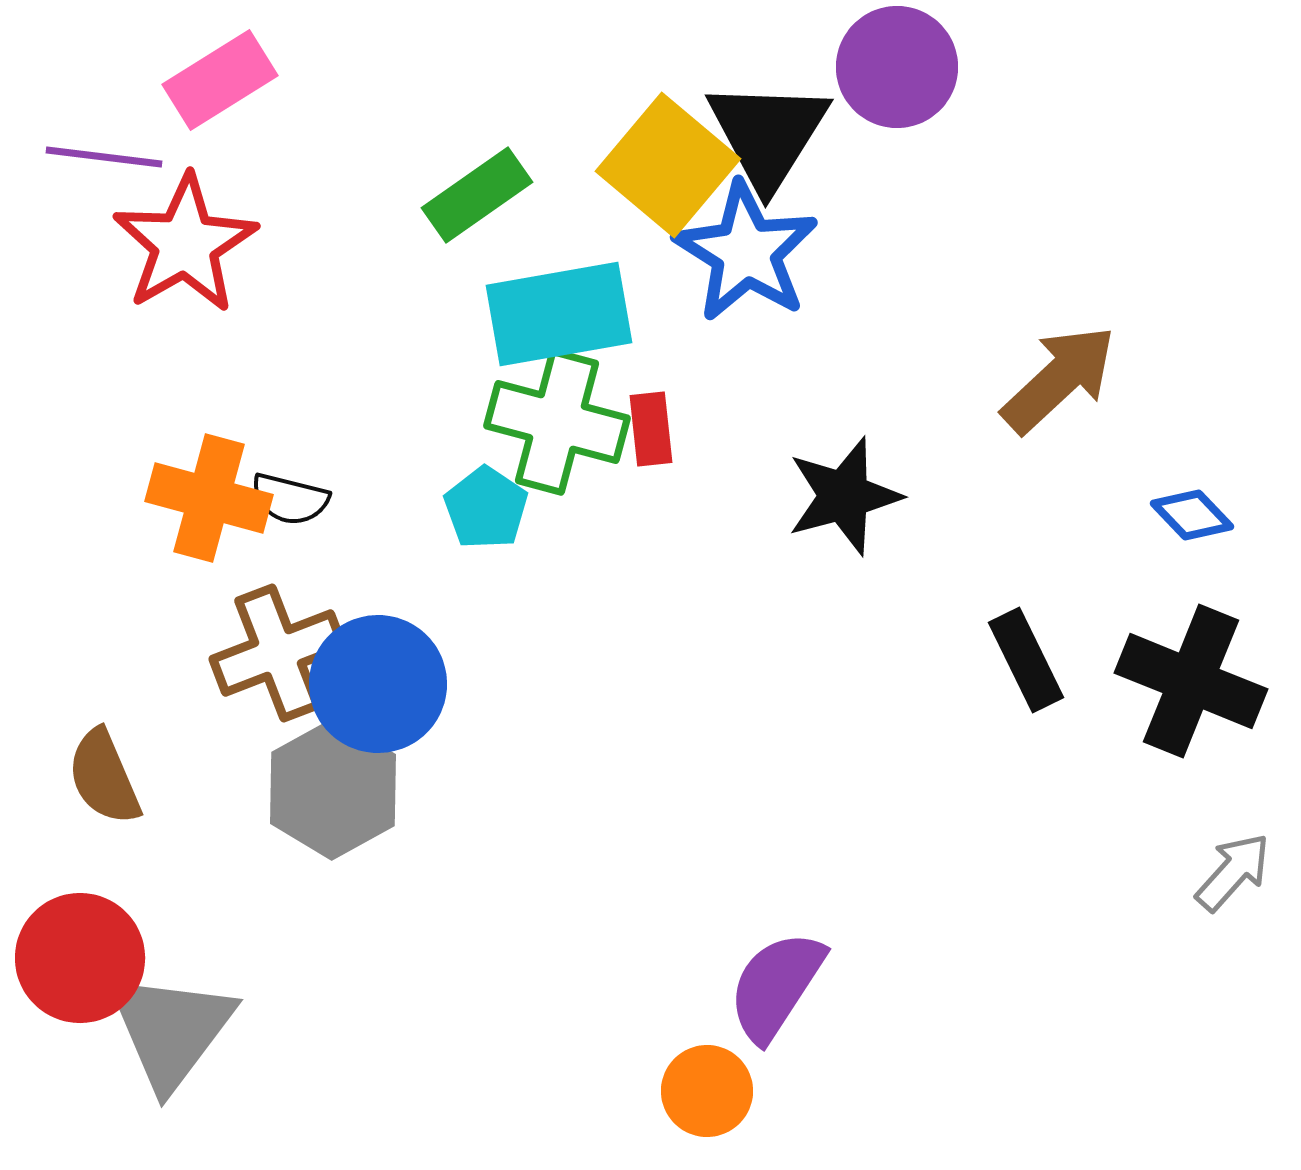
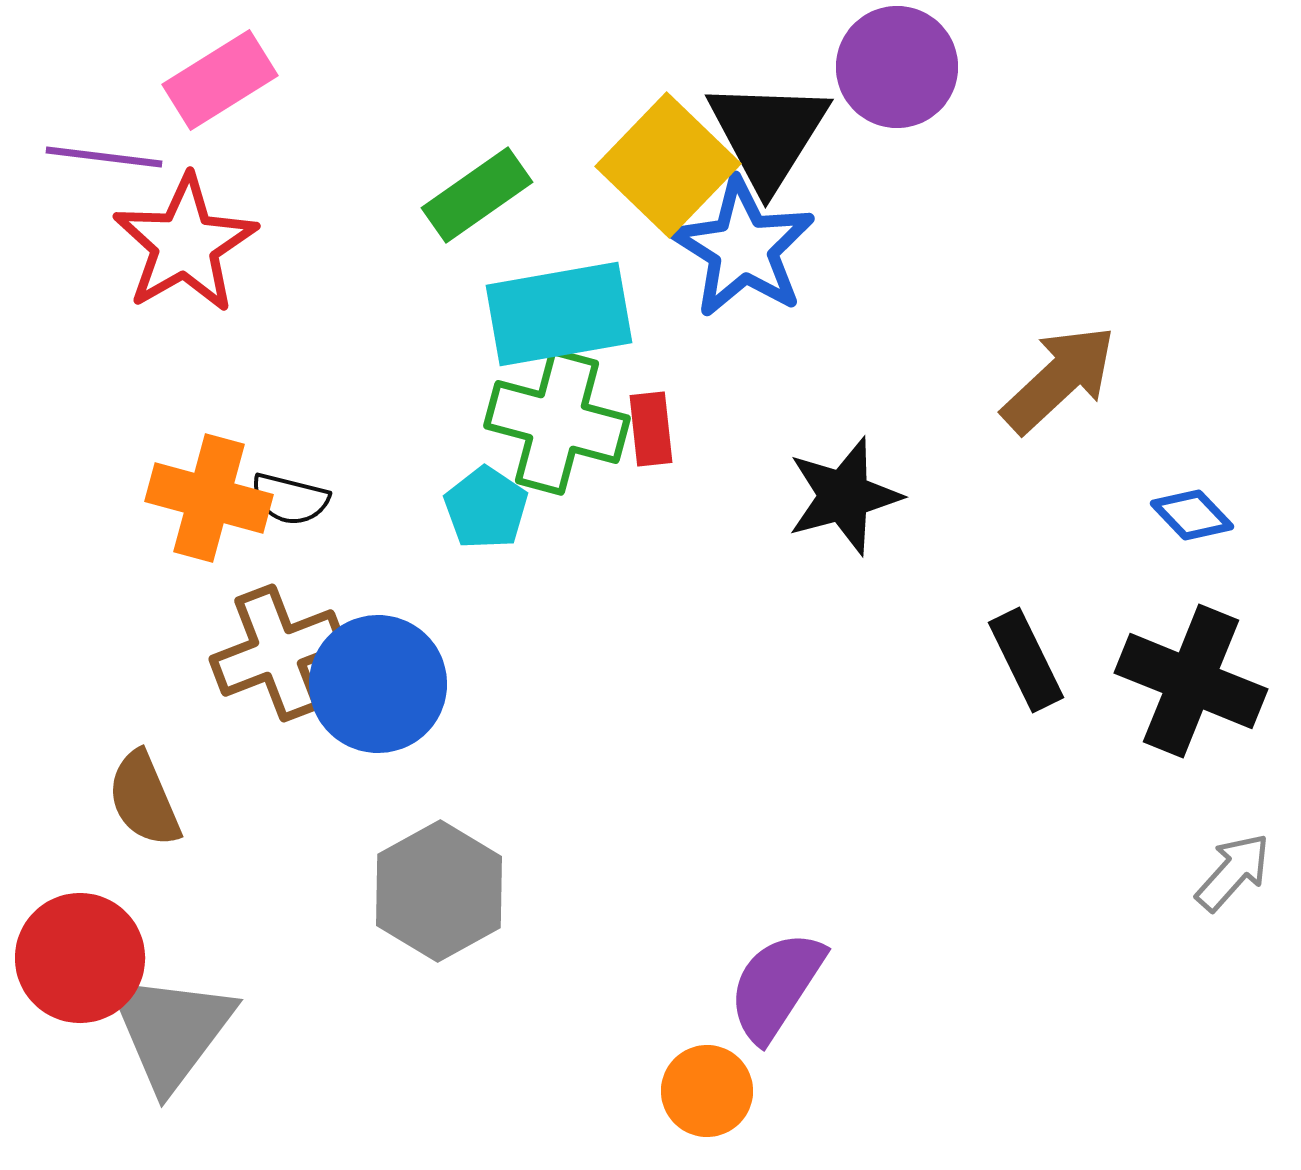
yellow square: rotated 4 degrees clockwise
blue star: moved 3 px left, 4 px up
brown semicircle: moved 40 px right, 22 px down
gray hexagon: moved 106 px right, 102 px down
